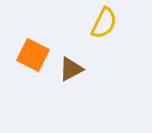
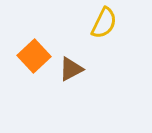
orange square: moved 1 px right, 1 px down; rotated 20 degrees clockwise
